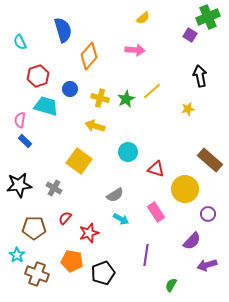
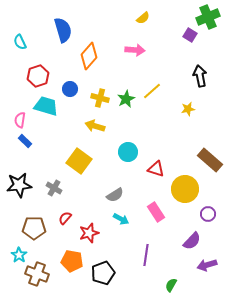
cyan star: moved 2 px right
